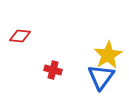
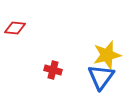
red diamond: moved 5 px left, 8 px up
yellow star: moved 1 px left; rotated 16 degrees clockwise
